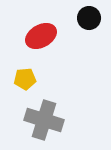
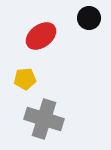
red ellipse: rotated 8 degrees counterclockwise
gray cross: moved 1 px up
